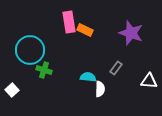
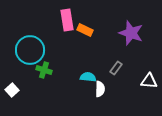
pink rectangle: moved 2 px left, 2 px up
